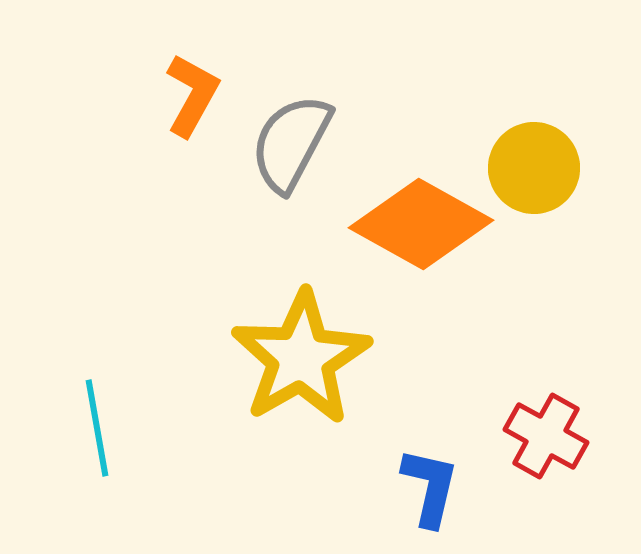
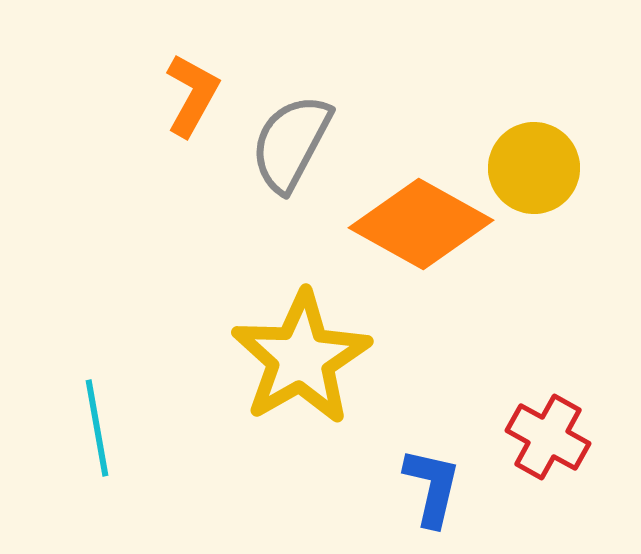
red cross: moved 2 px right, 1 px down
blue L-shape: moved 2 px right
